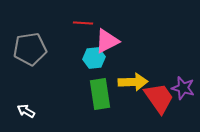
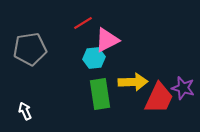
red line: rotated 36 degrees counterclockwise
pink triangle: moved 1 px up
red trapezoid: rotated 60 degrees clockwise
white arrow: moved 1 px left; rotated 36 degrees clockwise
